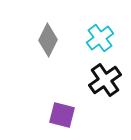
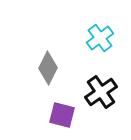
gray diamond: moved 28 px down
black cross: moved 4 px left, 12 px down
